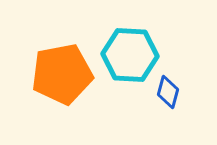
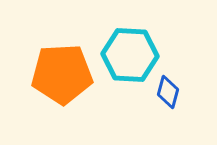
orange pentagon: rotated 8 degrees clockwise
